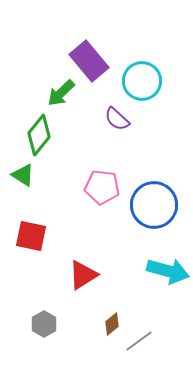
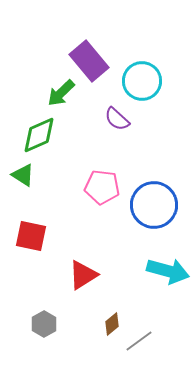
green diamond: rotated 27 degrees clockwise
